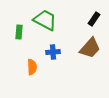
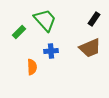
green trapezoid: rotated 20 degrees clockwise
green rectangle: rotated 40 degrees clockwise
brown trapezoid: rotated 25 degrees clockwise
blue cross: moved 2 px left, 1 px up
